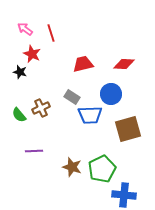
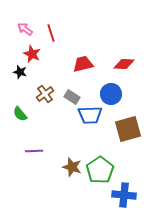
brown cross: moved 4 px right, 14 px up; rotated 12 degrees counterclockwise
green semicircle: moved 1 px right, 1 px up
green pentagon: moved 2 px left, 1 px down; rotated 8 degrees counterclockwise
